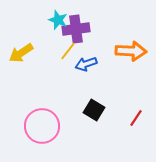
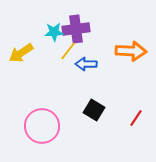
cyan star: moved 4 px left, 12 px down; rotated 24 degrees counterclockwise
blue arrow: rotated 20 degrees clockwise
